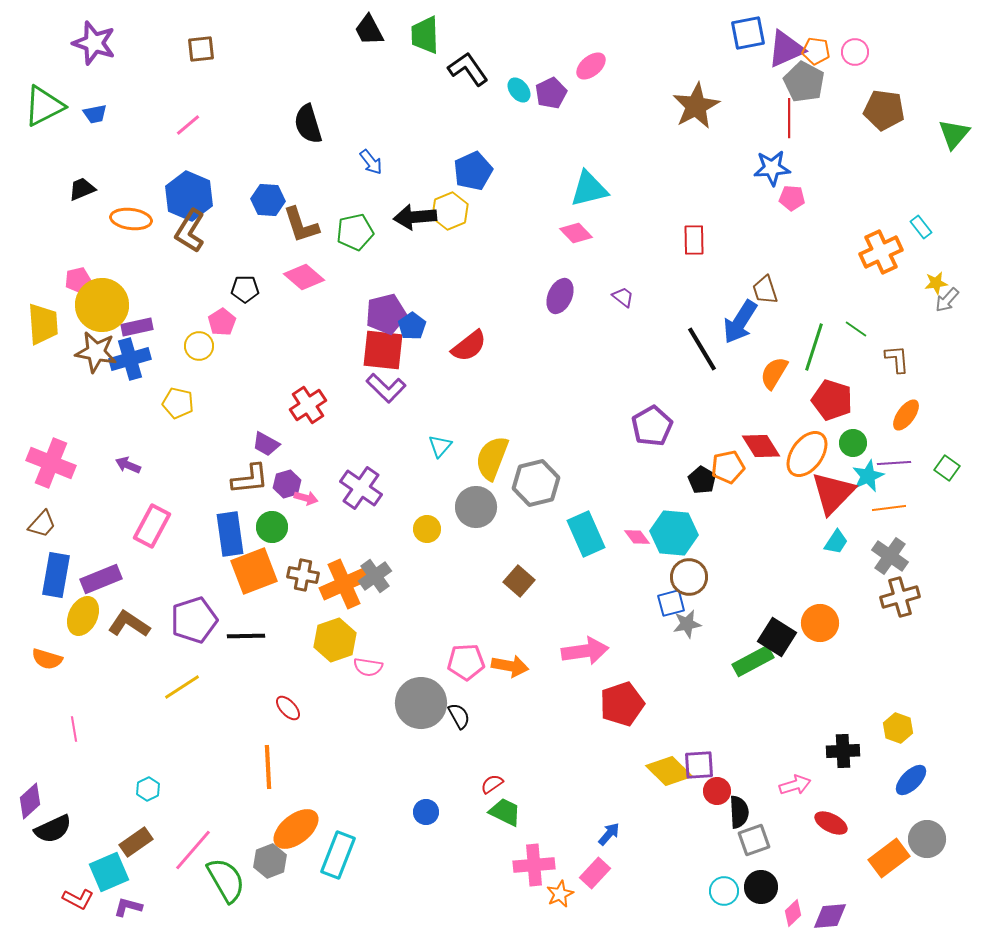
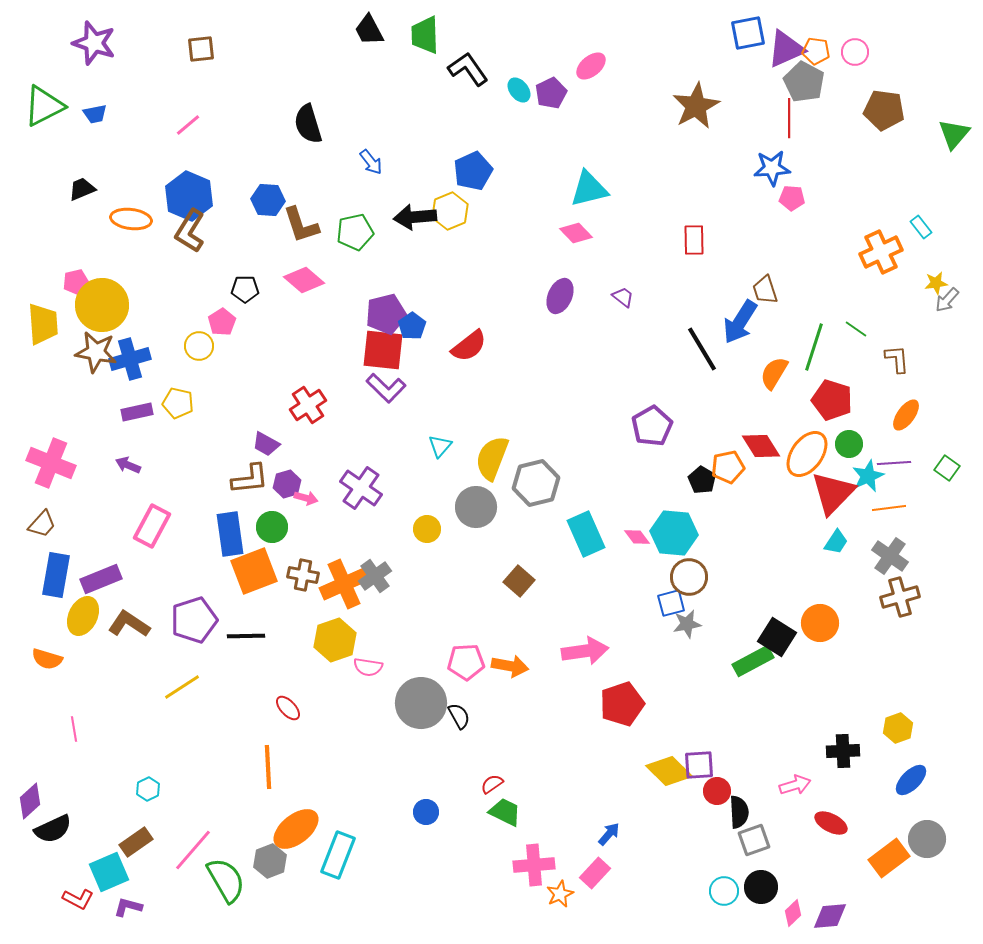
pink diamond at (304, 277): moved 3 px down
pink pentagon at (78, 280): moved 2 px left, 2 px down
purple rectangle at (137, 327): moved 85 px down
green circle at (853, 443): moved 4 px left, 1 px down
yellow hexagon at (898, 728): rotated 20 degrees clockwise
